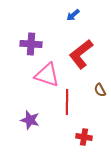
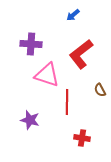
red cross: moved 2 px left, 1 px down
